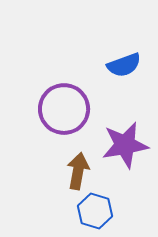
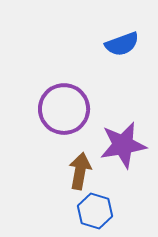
blue semicircle: moved 2 px left, 21 px up
purple star: moved 2 px left
brown arrow: moved 2 px right
